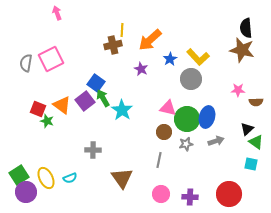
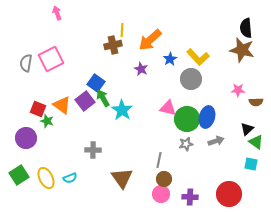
brown circle: moved 47 px down
purple circle: moved 54 px up
